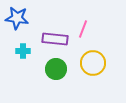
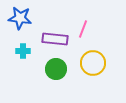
blue star: moved 3 px right
